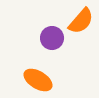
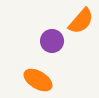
purple circle: moved 3 px down
